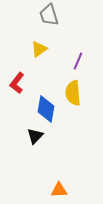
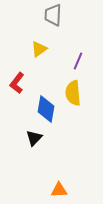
gray trapezoid: moved 4 px right; rotated 20 degrees clockwise
black triangle: moved 1 px left, 2 px down
